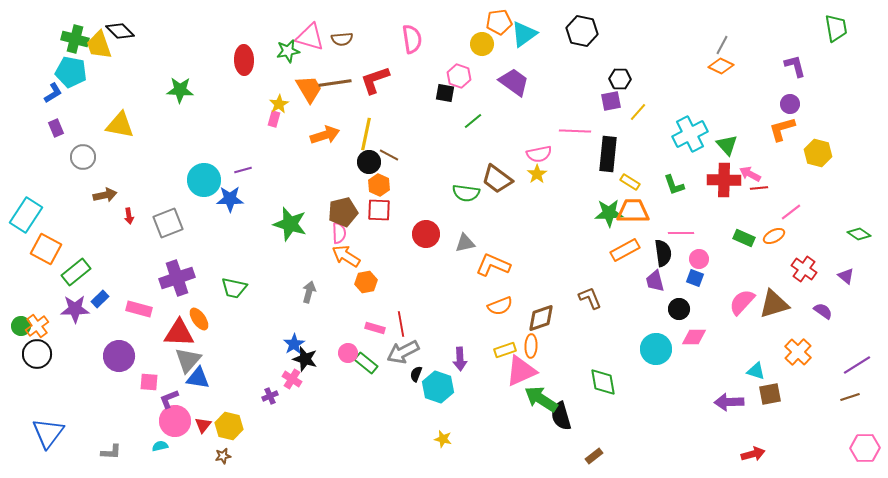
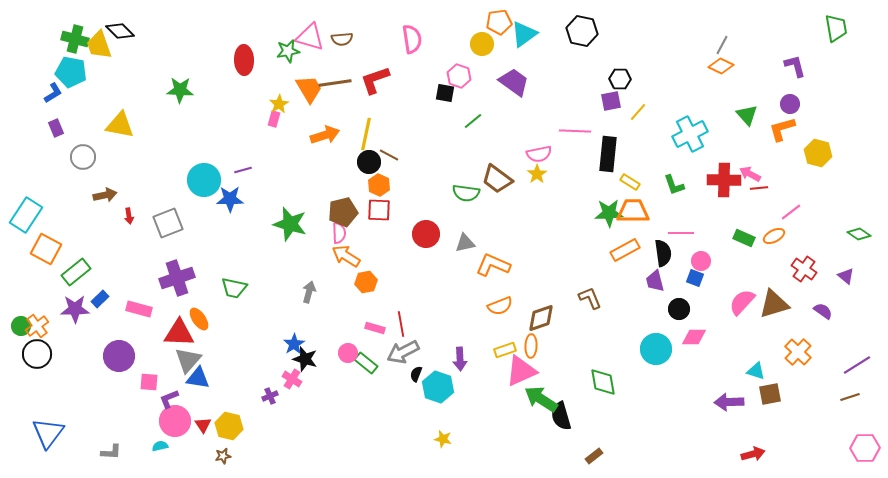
green triangle at (727, 145): moved 20 px right, 30 px up
pink circle at (699, 259): moved 2 px right, 2 px down
red triangle at (203, 425): rotated 12 degrees counterclockwise
